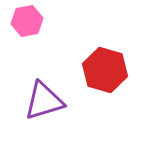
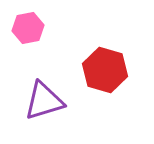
pink hexagon: moved 1 px right, 7 px down
